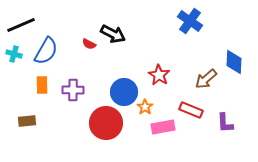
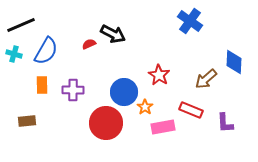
red semicircle: rotated 128 degrees clockwise
